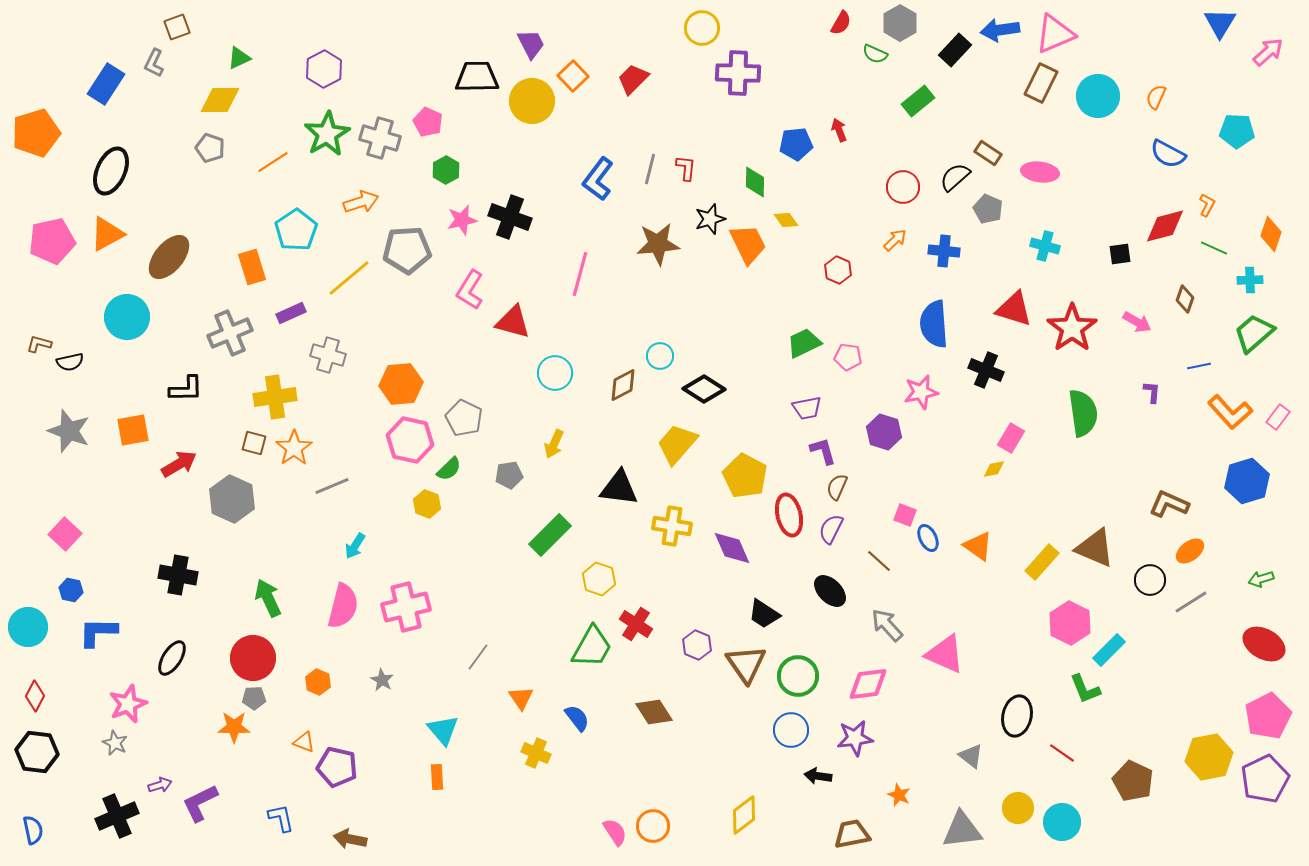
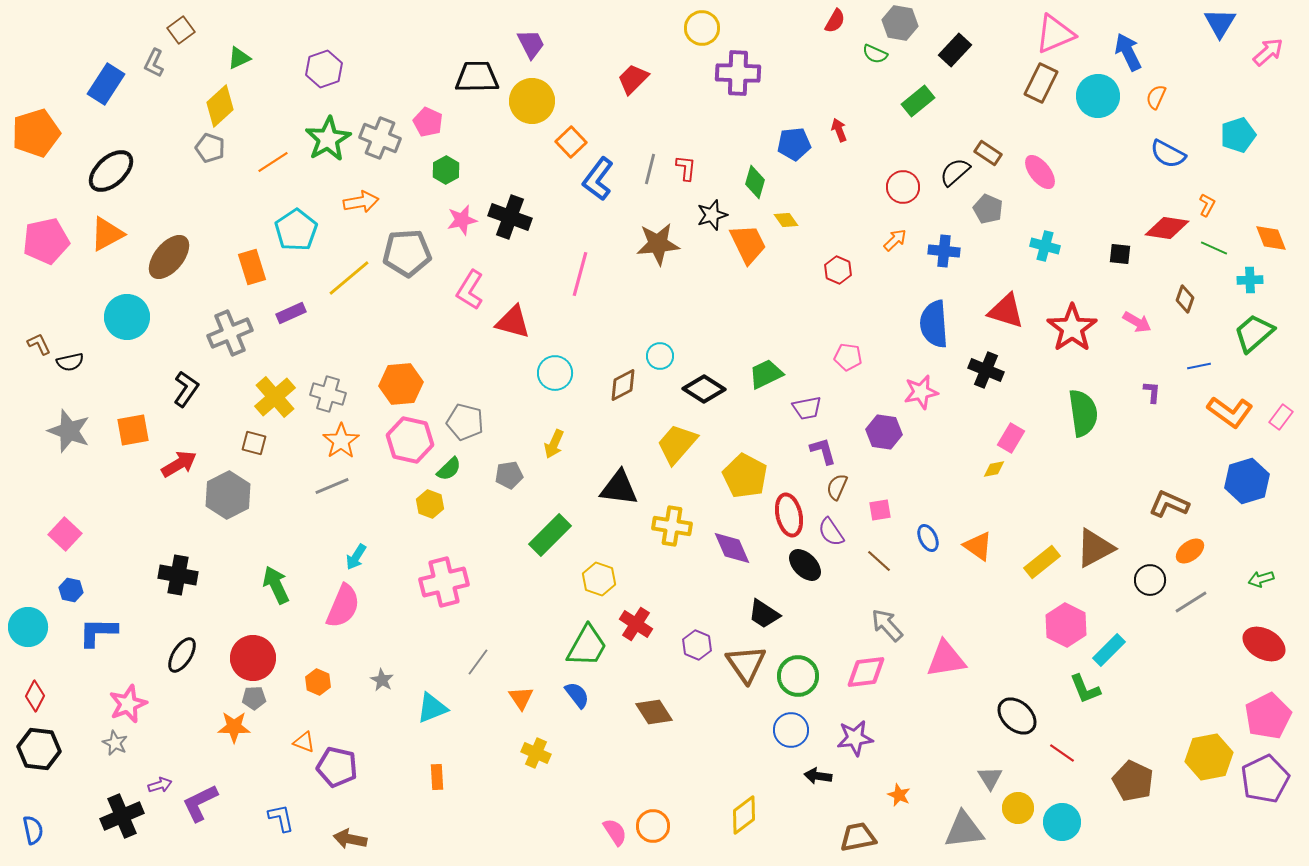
red semicircle at (841, 23): moved 6 px left, 2 px up
gray hexagon at (900, 23): rotated 20 degrees counterclockwise
brown square at (177, 27): moved 4 px right, 3 px down; rotated 16 degrees counterclockwise
blue arrow at (1000, 30): moved 128 px right, 22 px down; rotated 72 degrees clockwise
purple hexagon at (324, 69): rotated 9 degrees clockwise
orange square at (573, 76): moved 2 px left, 66 px down
yellow diamond at (220, 100): moved 6 px down; rotated 42 degrees counterclockwise
cyan pentagon at (1237, 131): moved 1 px right, 4 px down; rotated 20 degrees counterclockwise
green star at (327, 134): moved 1 px right, 5 px down
gray cross at (380, 138): rotated 6 degrees clockwise
blue pentagon at (796, 144): moved 2 px left
black ellipse at (111, 171): rotated 24 degrees clockwise
pink ellipse at (1040, 172): rotated 45 degrees clockwise
black semicircle at (955, 177): moved 5 px up
green diamond at (755, 182): rotated 16 degrees clockwise
orange arrow at (361, 202): rotated 8 degrees clockwise
black star at (710, 219): moved 2 px right, 4 px up
red diamond at (1165, 226): moved 2 px right, 2 px down; rotated 24 degrees clockwise
orange diamond at (1271, 234): moved 4 px down; rotated 40 degrees counterclockwise
pink pentagon at (52, 241): moved 6 px left
gray pentagon at (407, 250): moved 3 px down
black square at (1120, 254): rotated 15 degrees clockwise
red triangle at (1014, 309): moved 8 px left, 2 px down
green trapezoid at (804, 343): moved 38 px left, 31 px down
brown L-shape at (39, 344): rotated 50 degrees clockwise
gray cross at (328, 355): moved 39 px down
black L-shape at (186, 389): rotated 54 degrees counterclockwise
yellow cross at (275, 397): rotated 33 degrees counterclockwise
orange L-shape at (1230, 412): rotated 12 degrees counterclockwise
pink rectangle at (1278, 417): moved 3 px right
gray pentagon at (464, 418): moved 1 px right, 4 px down; rotated 12 degrees counterclockwise
purple hexagon at (884, 432): rotated 8 degrees counterclockwise
orange star at (294, 448): moved 47 px right, 7 px up
gray hexagon at (232, 499): moved 4 px left, 4 px up; rotated 9 degrees clockwise
yellow hexagon at (427, 504): moved 3 px right
pink square at (905, 515): moved 25 px left, 5 px up; rotated 30 degrees counterclockwise
purple semicircle at (831, 529): moved 3 px down; rotated 60 degrees counterclockwise
cyan arrow at (355, 546): moved 1 px right, 11 px down
brown triangle at (1095, 548): rotated 51 degrees counterclockwise
yellow rectangle at (1042, 562): rotated 9 degrees clockwise
black ellipse at (830, 591): moved 25 px left, 26 px up
green arrow at (268, 598): moved 8 px right, 13 px up
pink semicircle at (343, 606): rotated 9 degrees clockwise
pink cross at (406, 607): moved 38 px right, 25 px up
pink hexagon at (1070, 623): moved 4 px left, 2 px down
green trapezoid at (592, 647): moved 5 px left, 1 px up
pink triangle at (945, 654): moved 1 px right, 5 px down; rotated 33 degrees counterclockwise
gray line at (478, 657): moved 5 px down
black ellipse at (172, 658): moved 10 px right, 3 px up
pink diamond at (868, 684): moved 2 px left, 12 px up
black ellipse at (1017, 716): rotated 60 degrees counterclockwise
blue semicircle at (577, 718): moved 23 px up
cyan triangle at (443, 730): moved 11 px left, 22 px up; rotated 48 degrees clockwise
black hexagon at (37, 752): moved 2 px right, 3 px up
gray triangle at (971, 756): moved 19 px right, 22 px down; rotated 20 degrees clockwise
black cross at (117, 816): moved 5 px right
gray triangle at (962, 830): moved 2 px right
brown trapezoid at (852, 834): moved 6 px right, 3 px down
